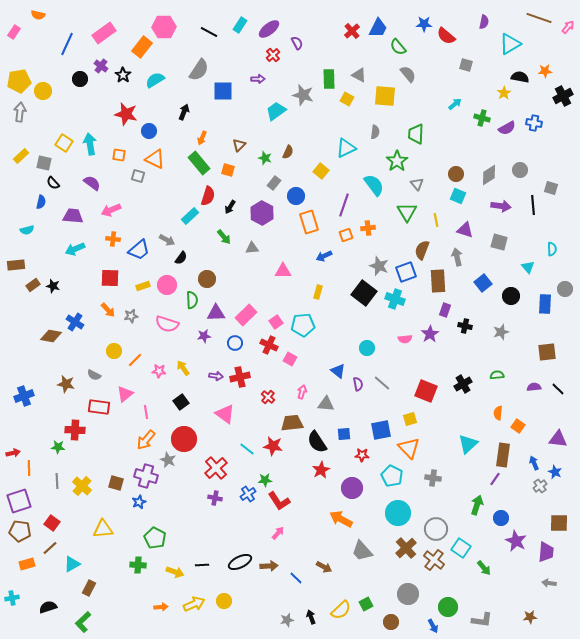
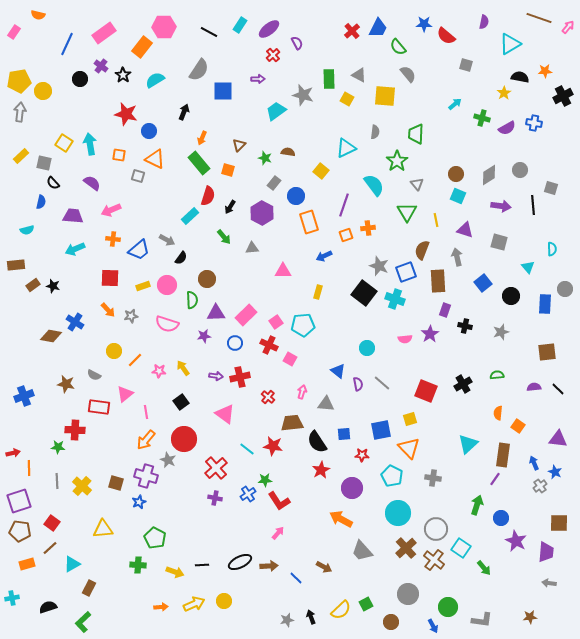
brown semicircle at (288, 152): rotated 104 degrees counterclockwise
